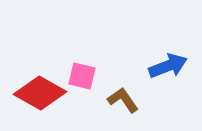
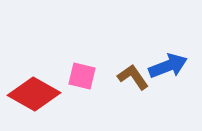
red diamond: moved 6 px left, 1 px down
brown L-shape: moved 10 px right, 23 px up
